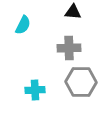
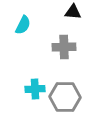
gray cross: moved 5 px left, 1 px up
gray hexagon: moved 16 px left, 15 px down
cyan cross: moved 1 px up
